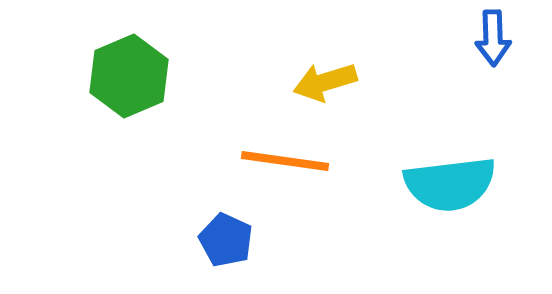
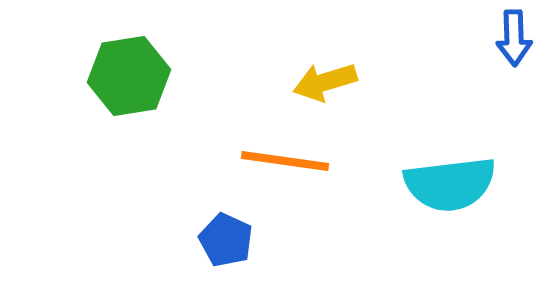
blue arrow: moved 21 px right
green hexagon: rotated 14 degrees clockwise
